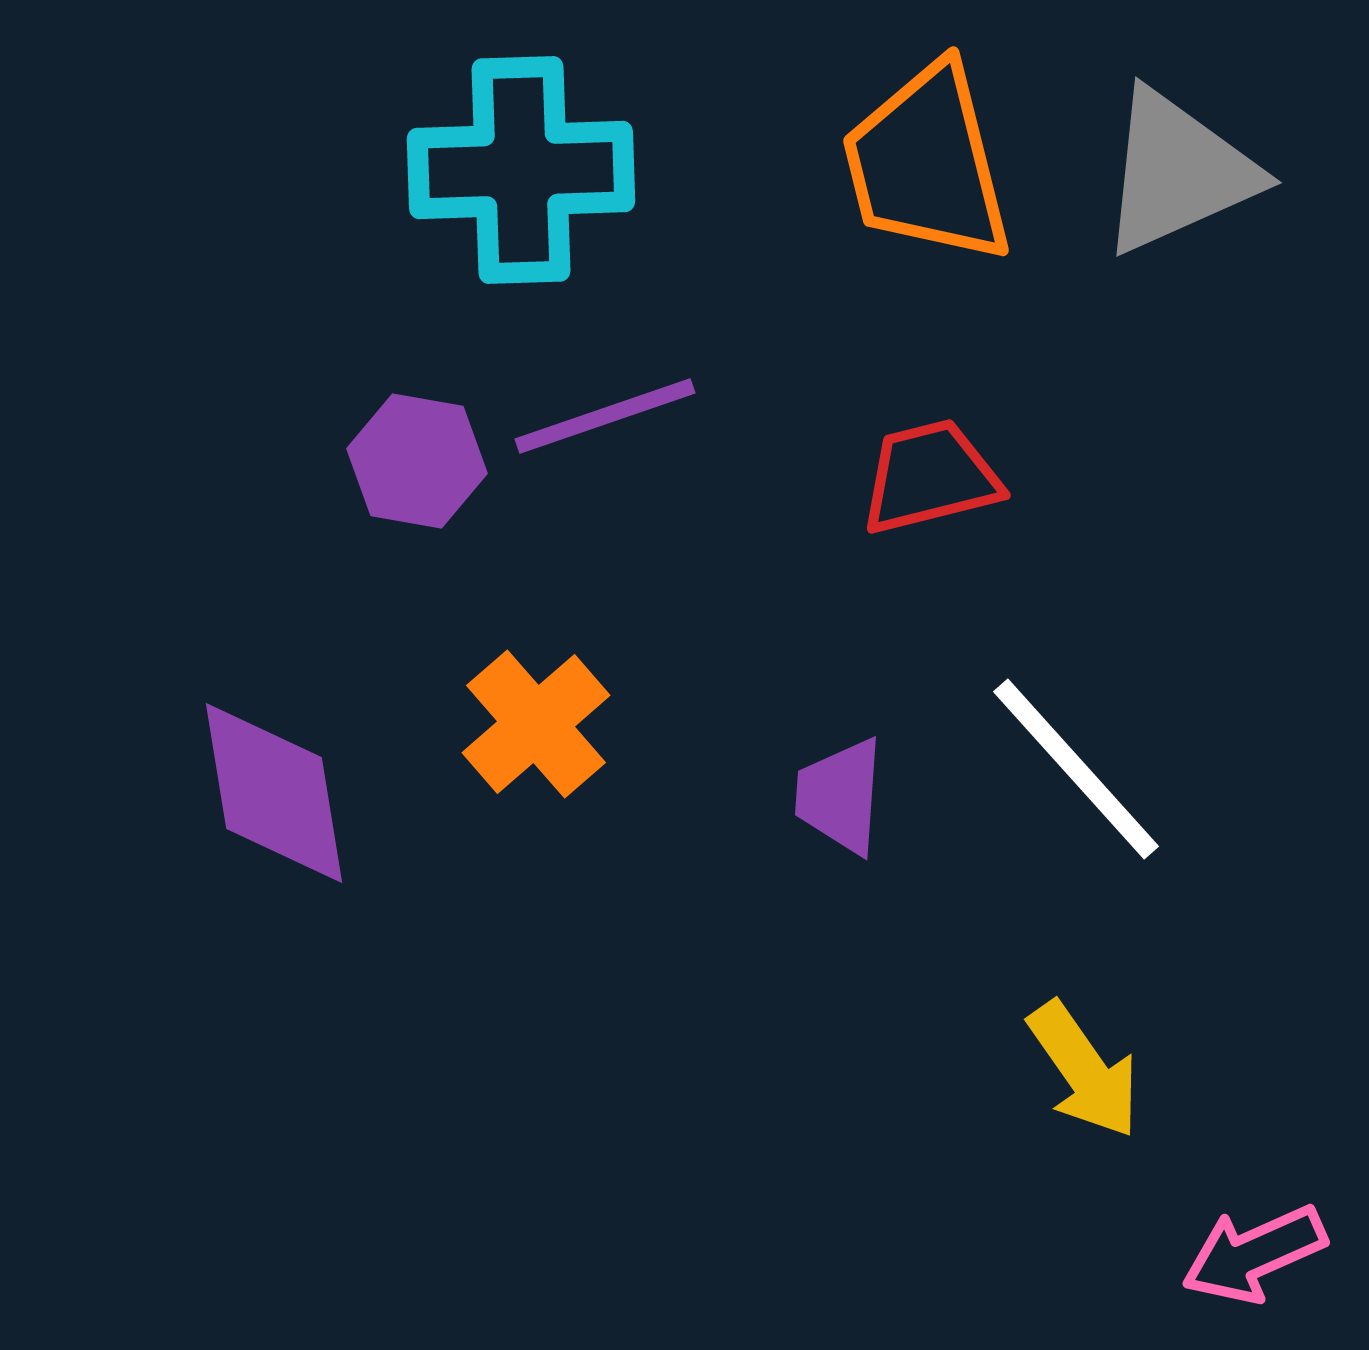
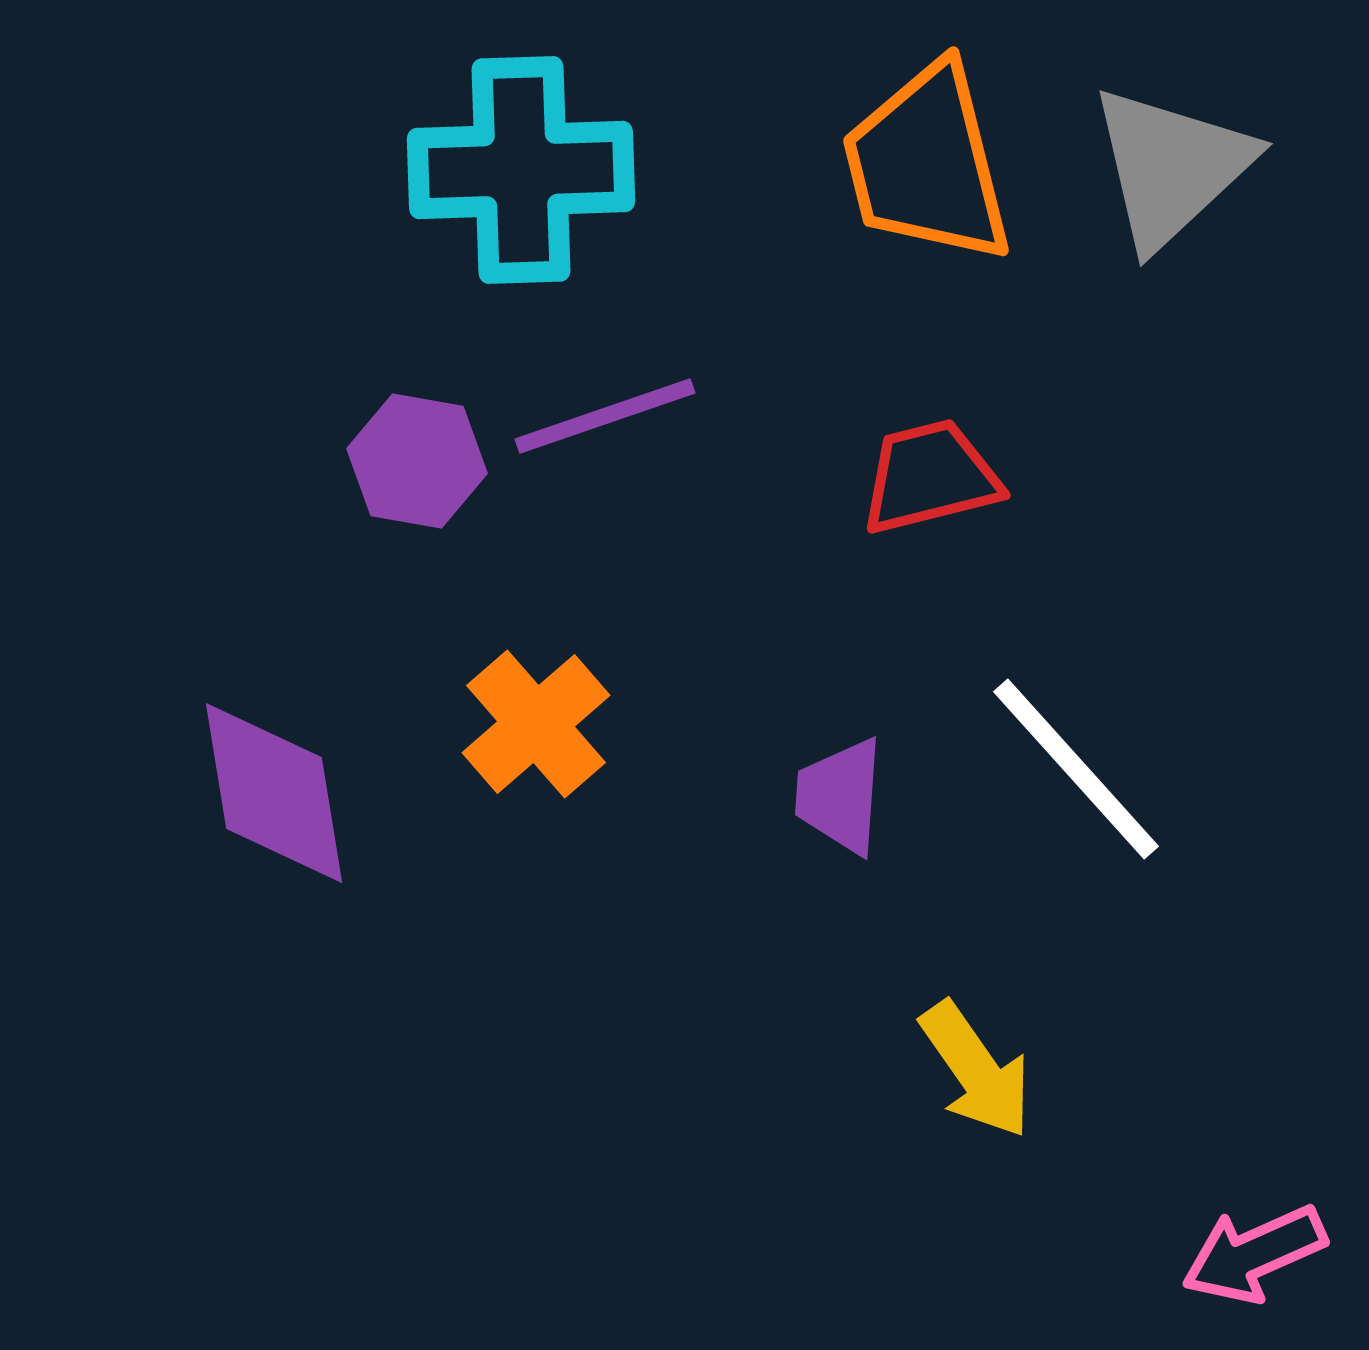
gray triangle: moved 7 px left, 5 px up; rotated 19 degrees counterclockwise
yellow arrow: moved 108 px left
